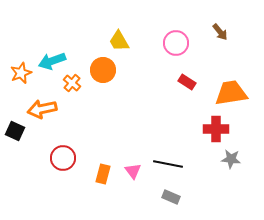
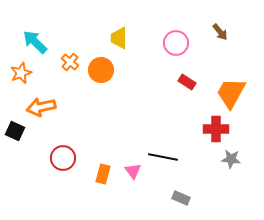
yellow trapezoid: moved 3 px up; rotated 30 degrees clockwise
cyan arrow: moved 17 px left, 19 px up; rotated 64 degrees clockwise
orange circle: moved 2 px left
orange cross: moved 2 px left, 21 px up
orange trapezoid: rotated 52 degrees counterclockwise
orange arrow: moved 1 px left, 2 px up
black line: moved 5 px left, 7 px up
gray rectangle: moved 10 px right, 1 px down
